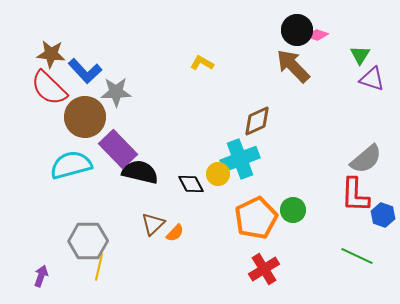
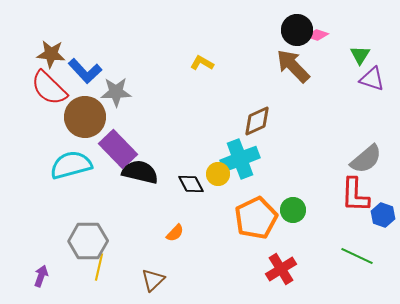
brown triangle: moved 56 px down
red cross: moved 17 px right
